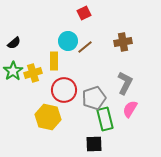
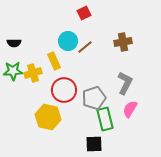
black semicircle: rotated 40 degrees clockwise
yellow rectangle: rotated 24 degrees counterclockwise
green star: rotated 30 degrees clockwise
